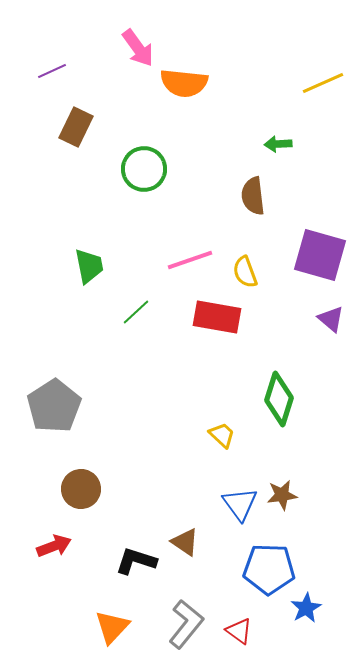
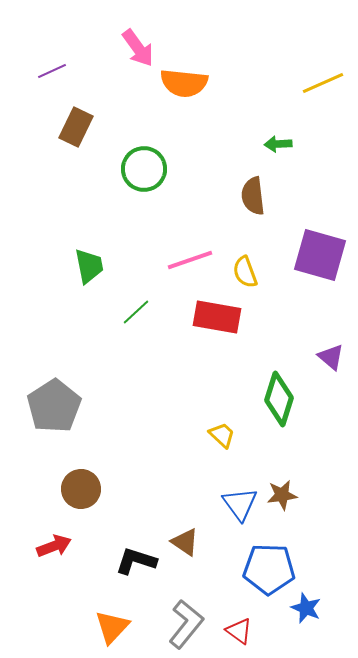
purple triangle: moved 38 px down
blue star: rotated 20 degrees counterclockwise
